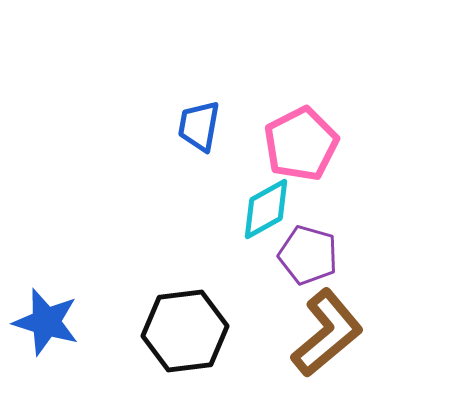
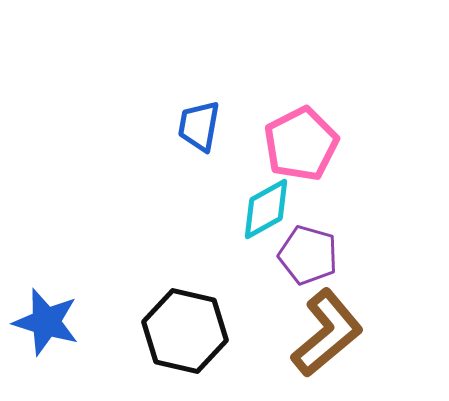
black hexagon: rotated 20 degrees clockwise
